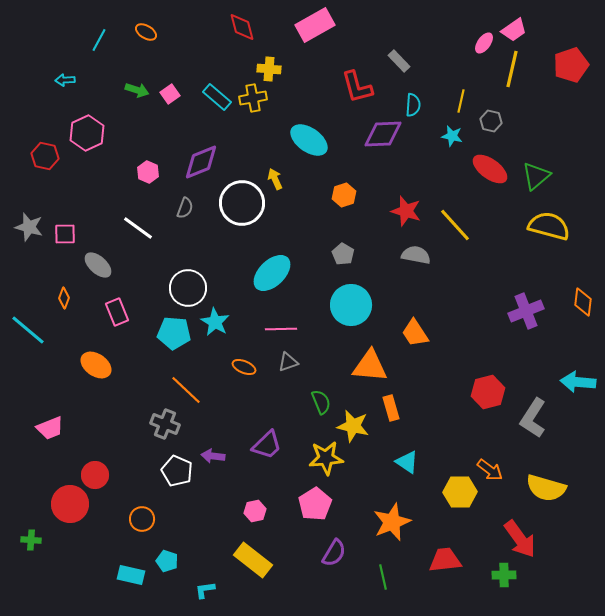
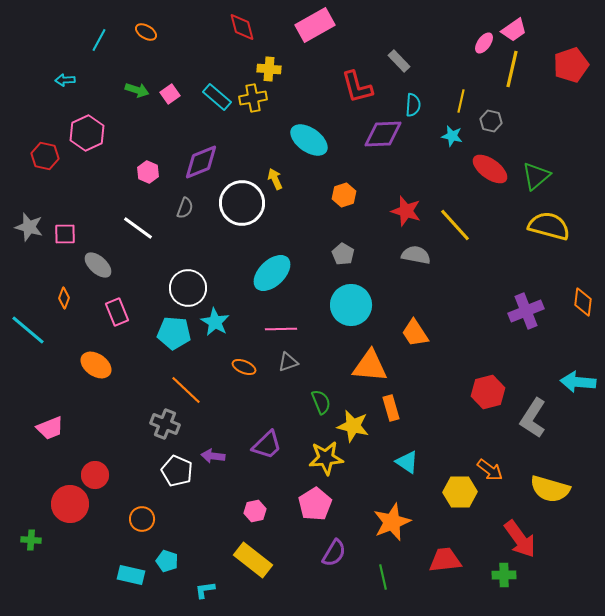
yellow semicircle at (546, 488): moved 4 px right, 1 px down
